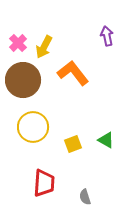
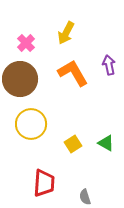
purple arrow: moved 2 px right, 29 px down
pink cross: moved 8 px right
yellow arrow: moved 22 px right, 14 px up
orange L-shape: rotated 8 degrees clockwise
brown circle: moved 3 px left, 1 px up
yellow circle: moved 2 px left, 3 px up
green triangle: moved 3 px down
yellow square: rotated 12 degrees counterclockwise
